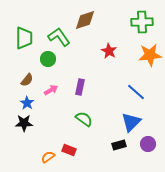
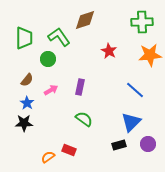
blue line: moved 1 px left, 2 px up
